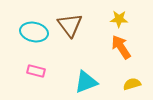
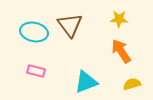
orange arrow: moved 4 px down
